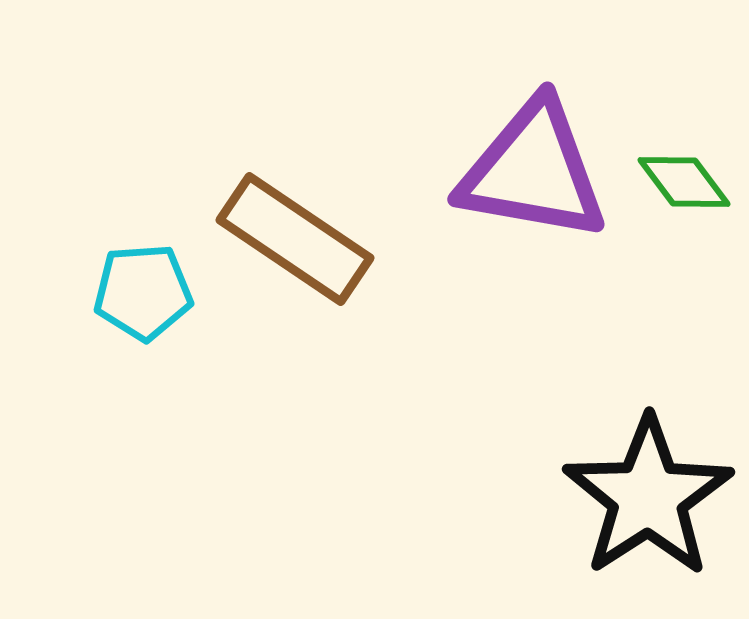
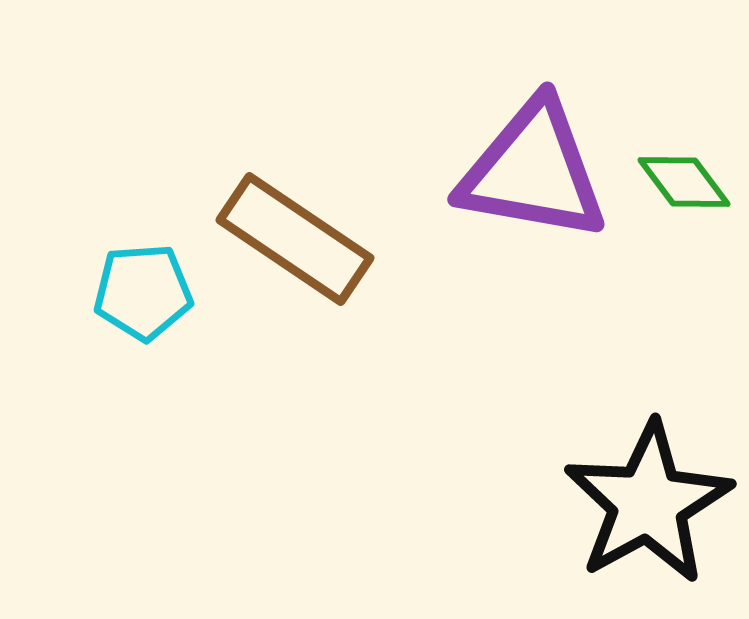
black star: moved 6 px down; rotated 4 degrees clockwise
